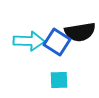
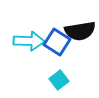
black semicircle: moved 1 px up
cyan square: rotated 36 degrees counterclockwise
